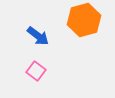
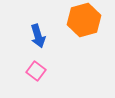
blue arrow: rotated 35 degrees clockwise
